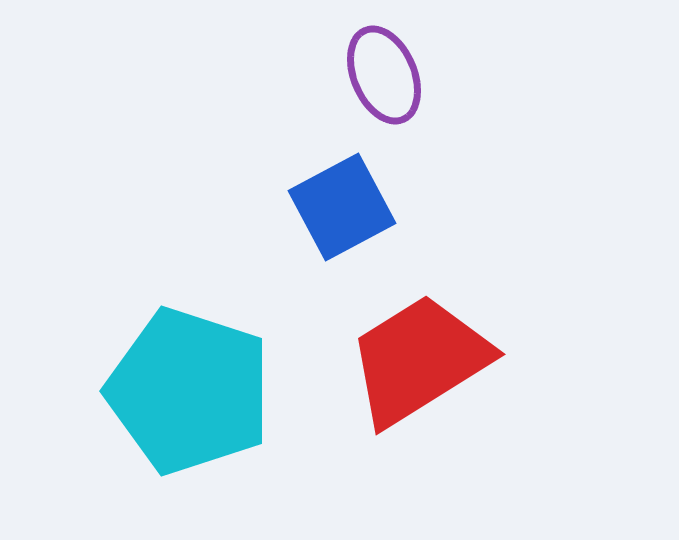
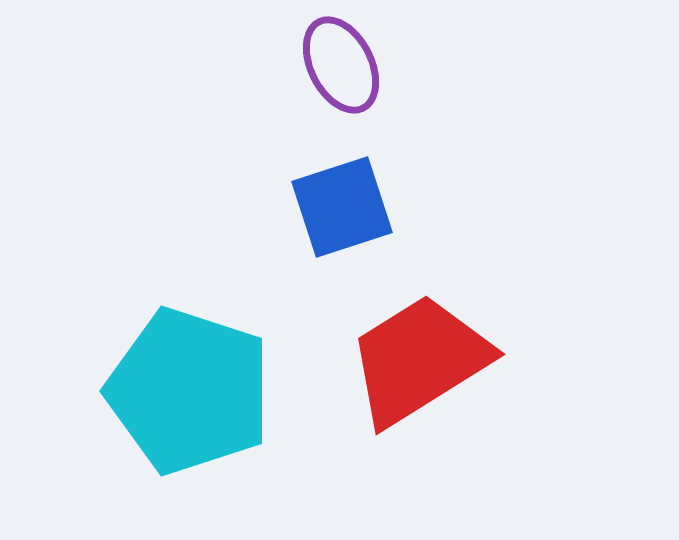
purple ellipse: moved 43 px left, 10 px up; rotated 4 degrees counterclockwise
blue square: rotated 10 degrees clockwise
